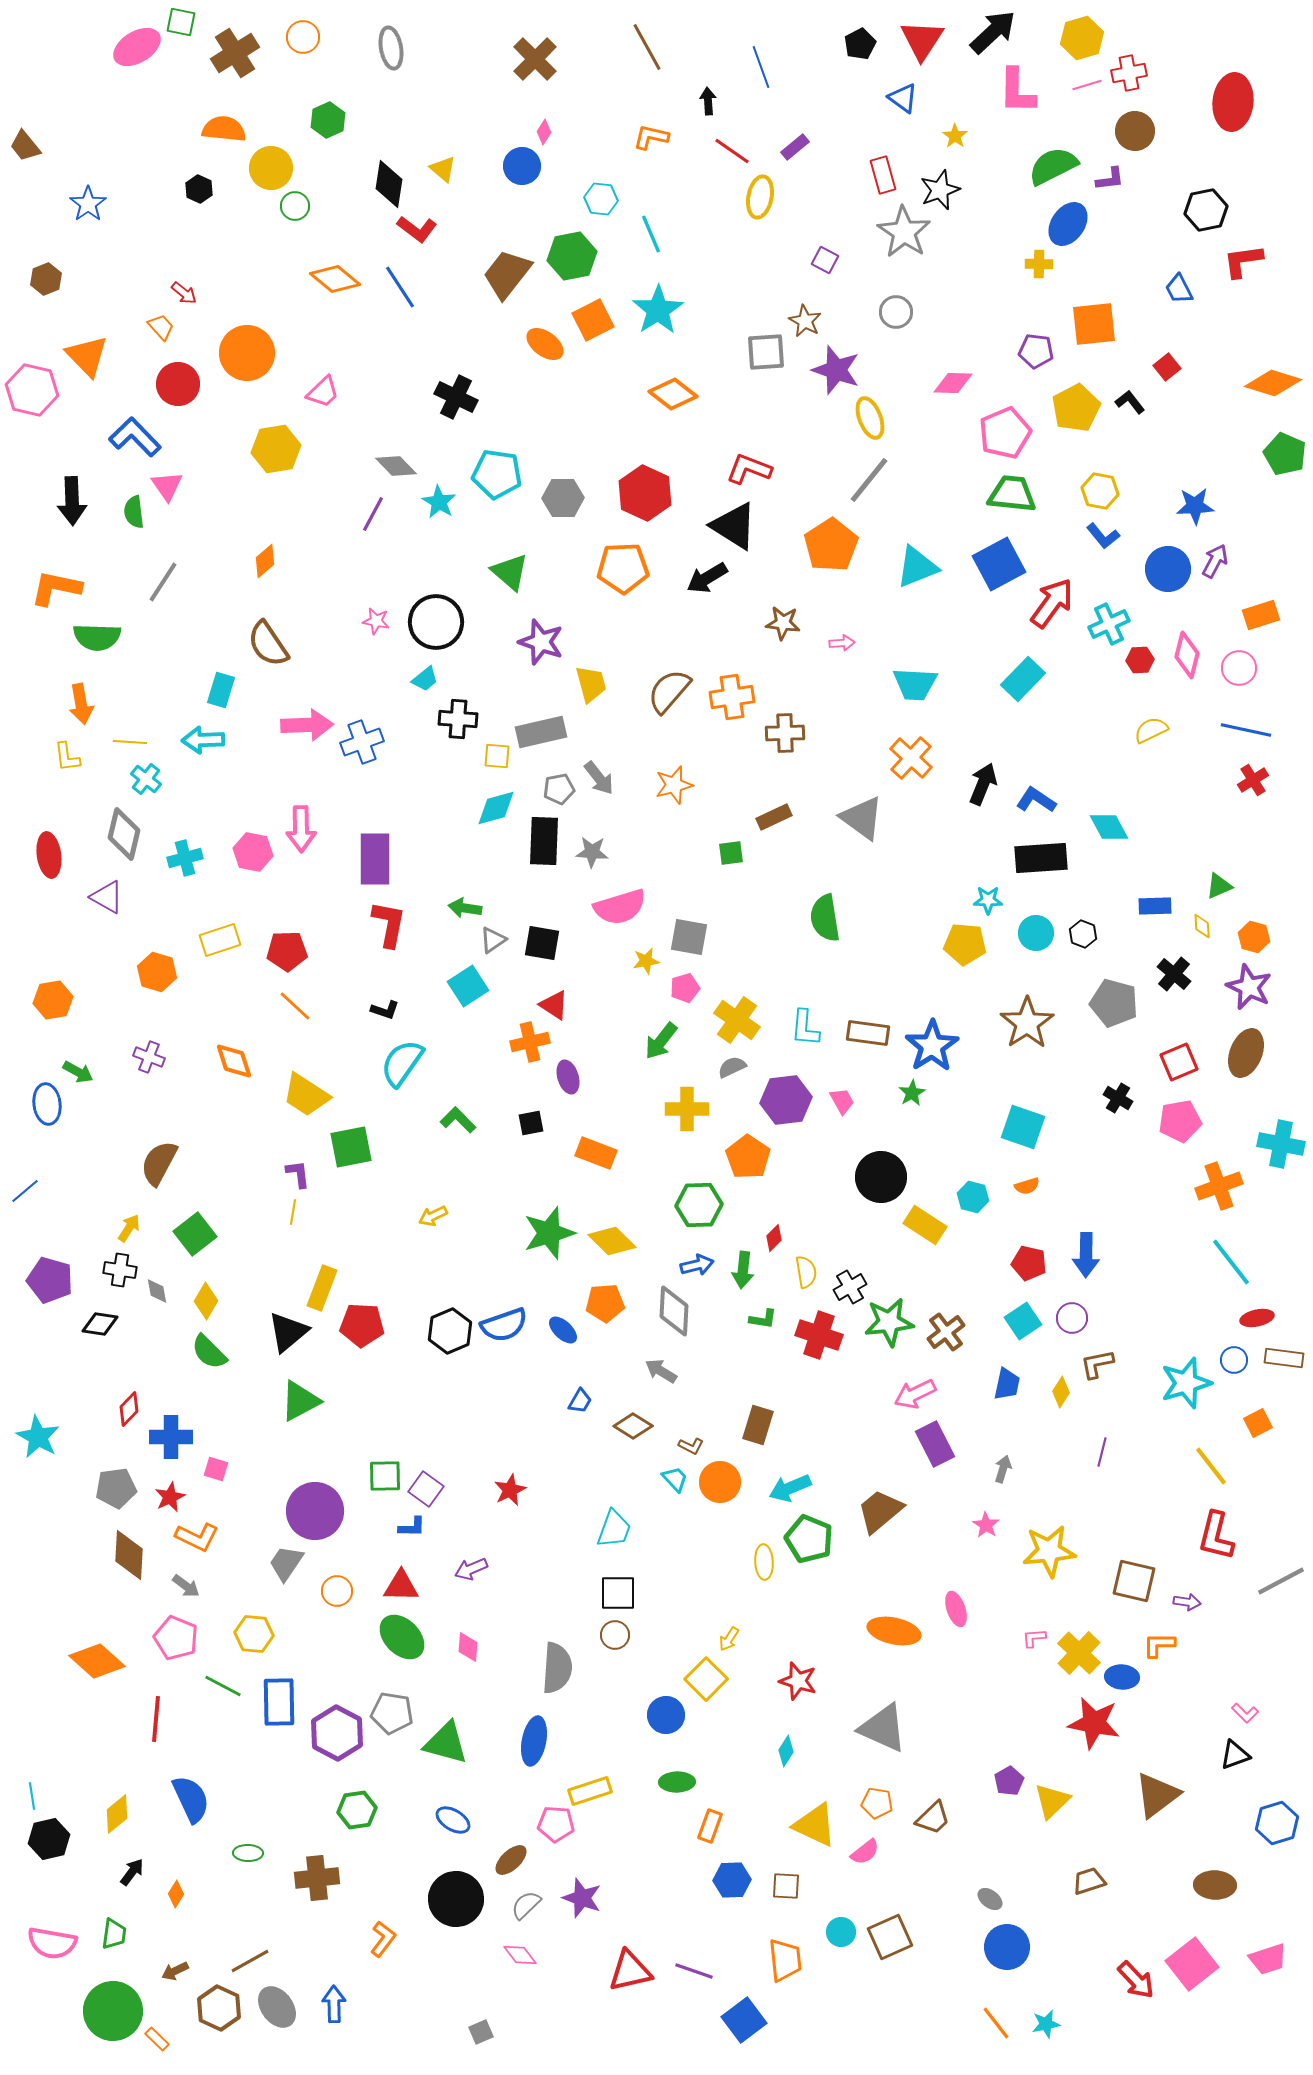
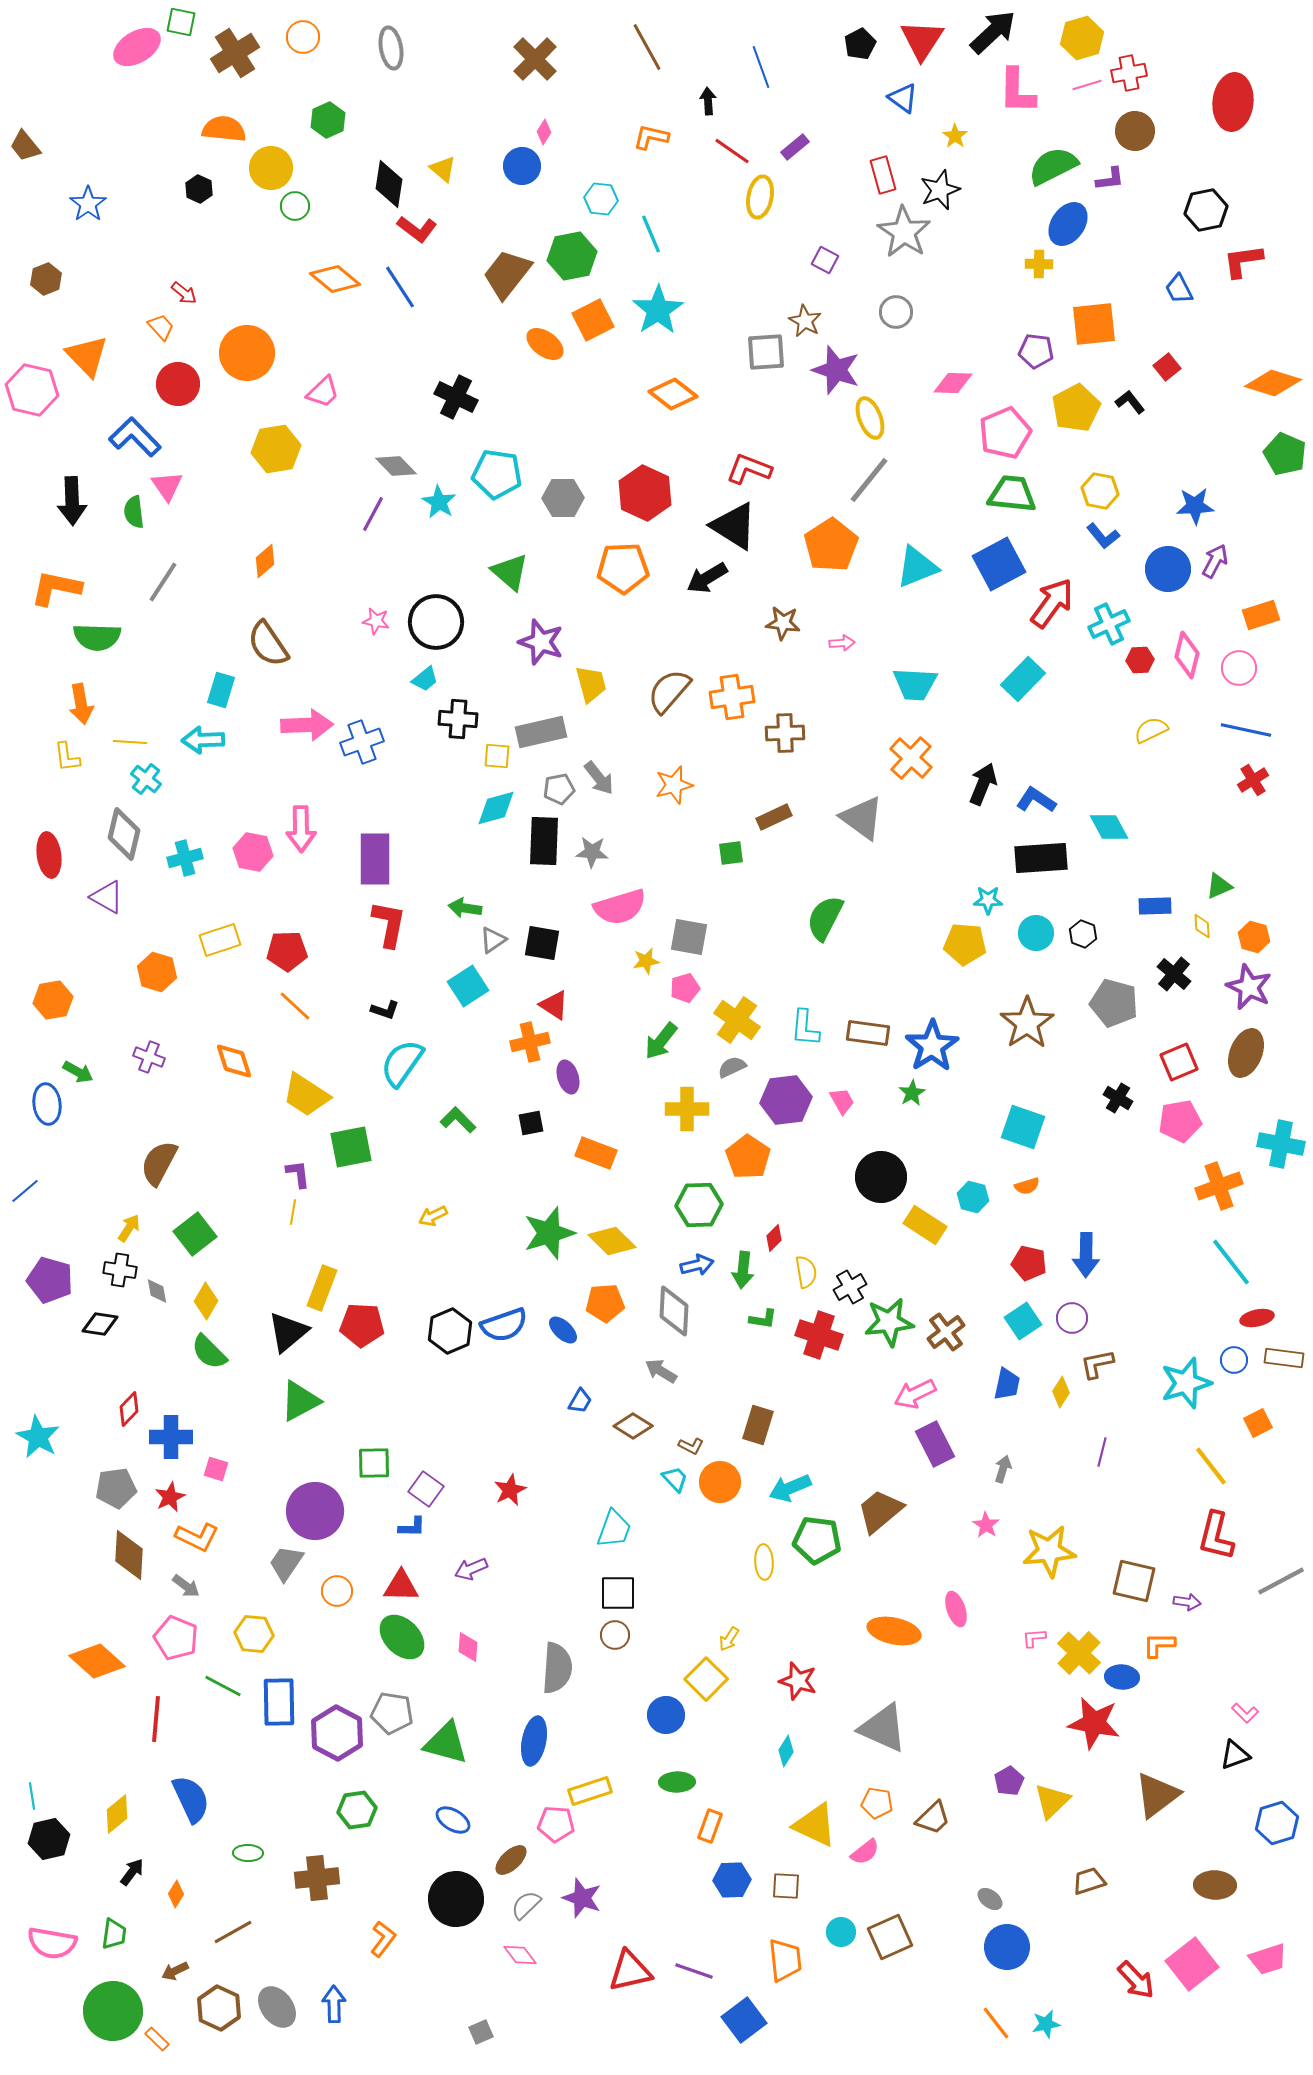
green semicircle at (825, 918): rotated 36 degrees clockwise
green square at (385, 1476): moved 11 px left, 13 px up
green pentagon at (809, 1539): moved 8 px right, 1 px down; rotated 15 degrees counterclockwise
brown line at (250, 1961): moved 17 px left, 29 px up
